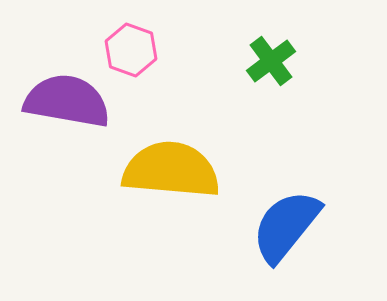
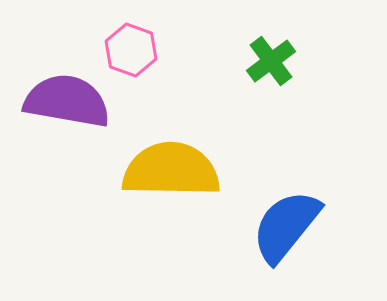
yellow semicircle: rotated 4 degrees counterclockwise
